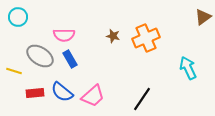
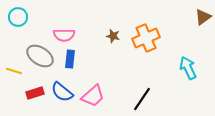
blue rectangle: rotated 36 degrees clockwise
red rectangle: rotated 12 degrees counterclockwise
